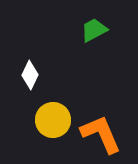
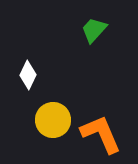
green trapezoid: rotated 20 degrees counterclockwise
white diamond: moved 2 px left
